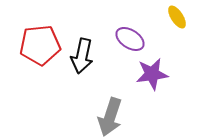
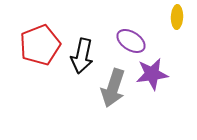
yellow ellipse: rotated 35 degrees clockwise
purple ellipse: moved 1 px right, 2 px down
red pentagon: rotated 15 degrees counterclockwise
gray arrow: moved 3 px right, 29 px up
